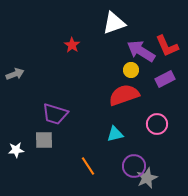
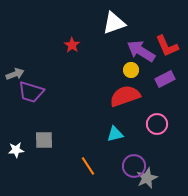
red semicircle: moved 1 px right, 1 px down
purple trapezoid: moved 24 px left, 22 px up
